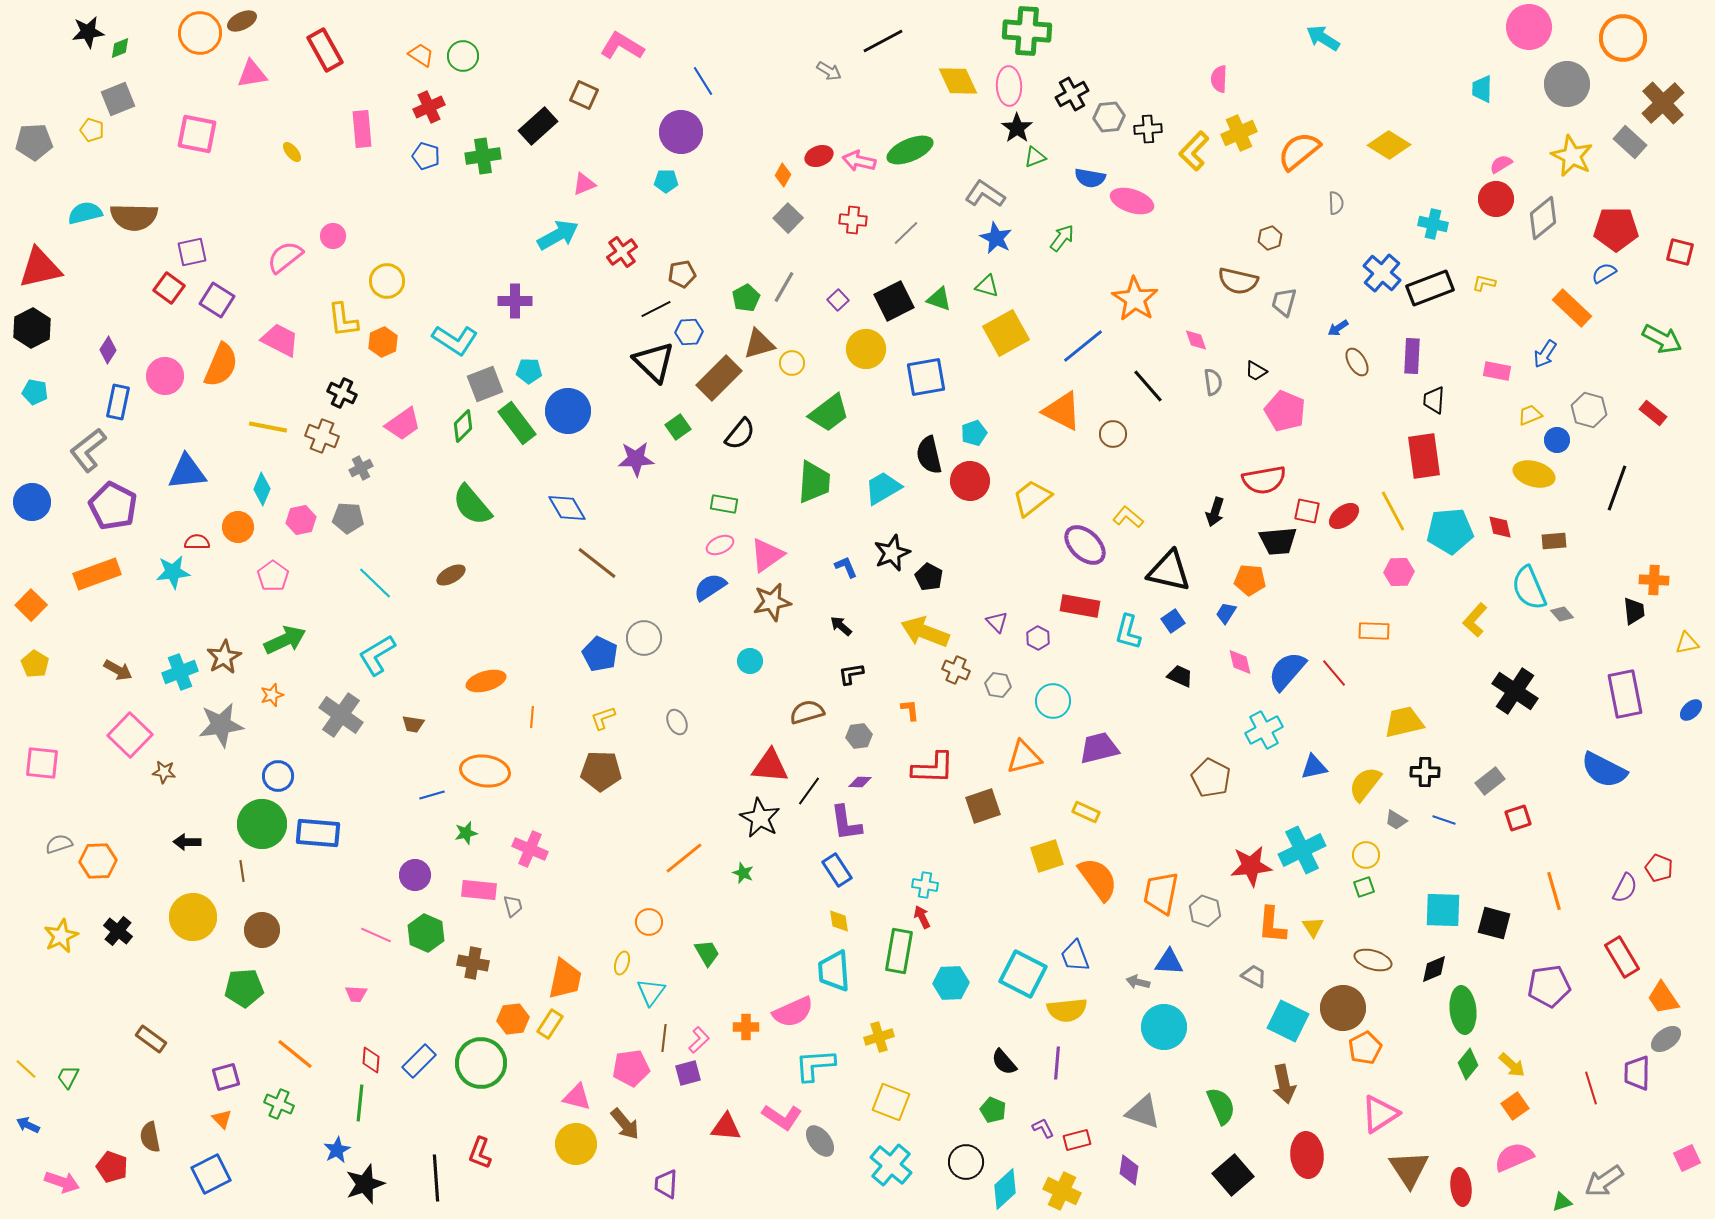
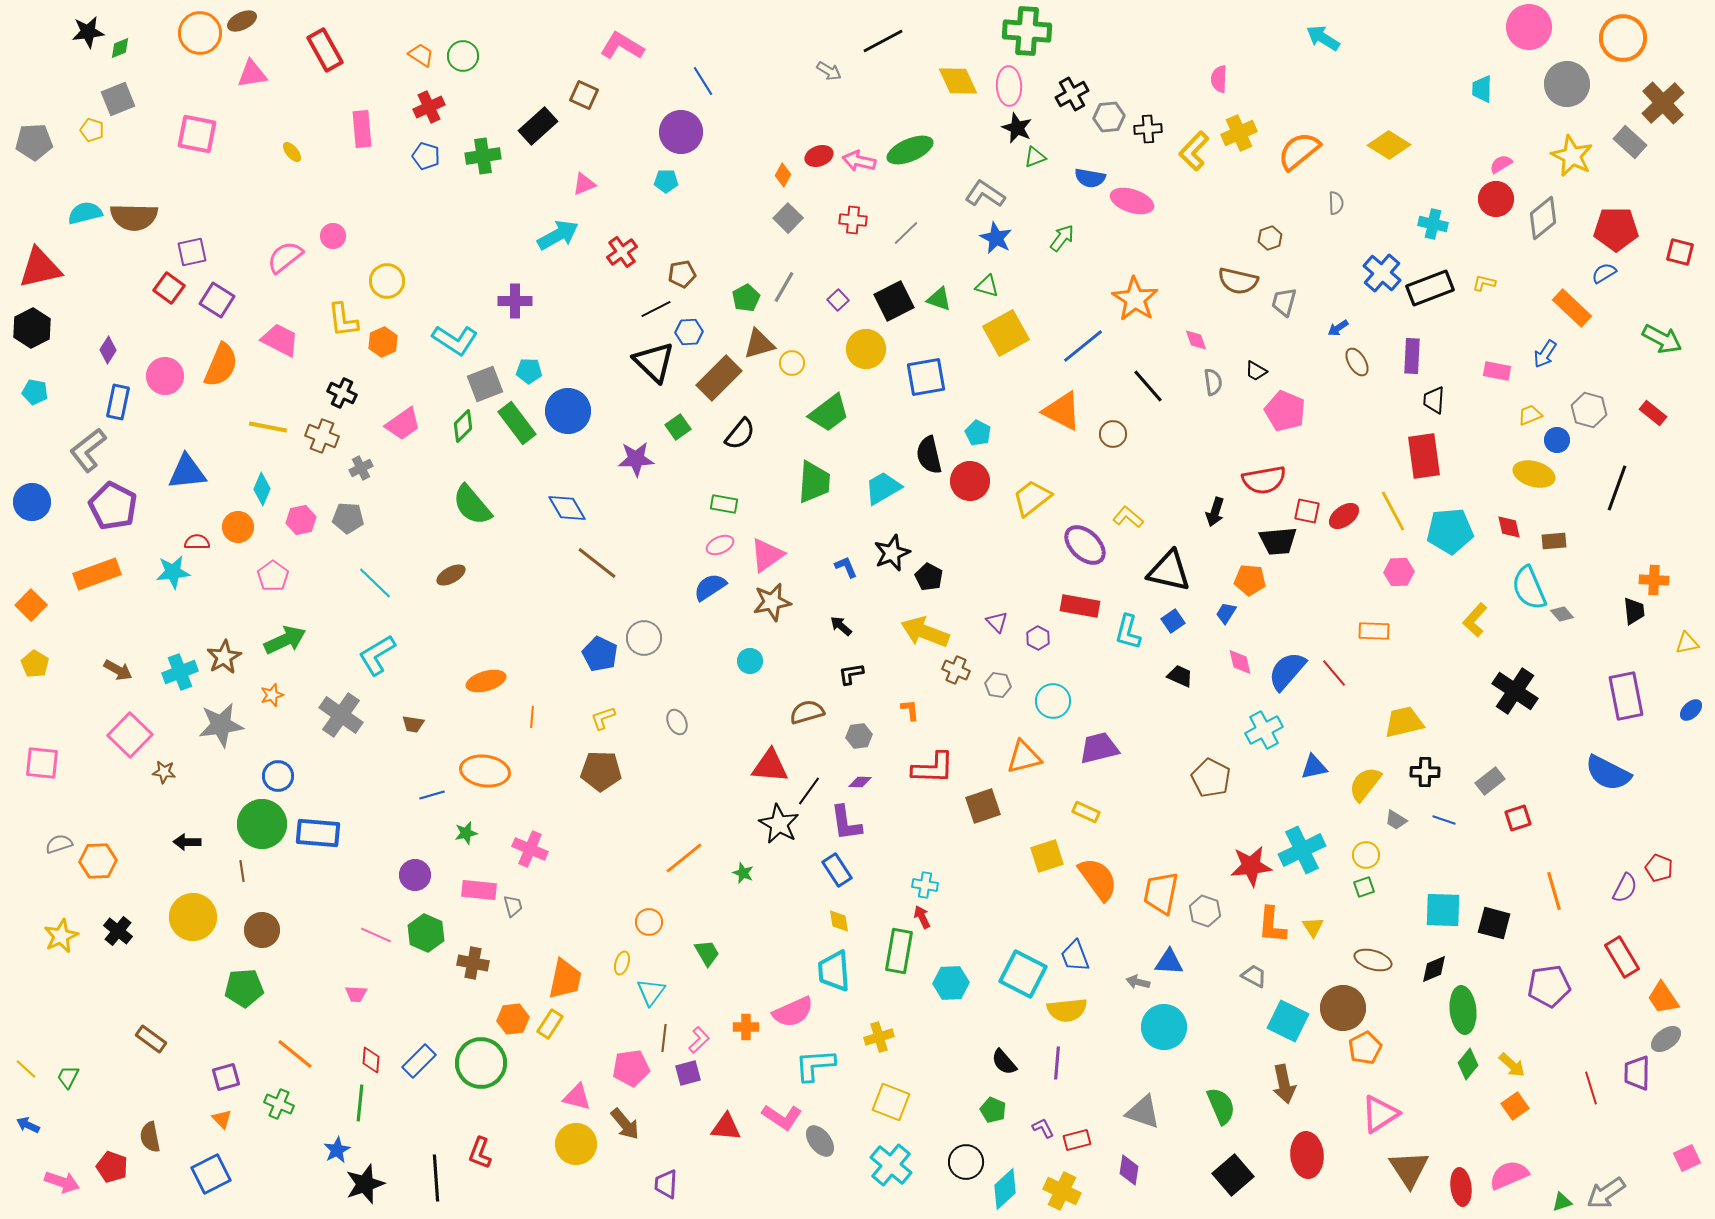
black star at (1017, 128): rotated 12 degrees counterclockwise
cyan pentagon at (974, 433): moved 4 px right; rotated 25 degrees counterclockwise
red diamond at (1500, 527): moved 9 px right
purple rectangle at (1625, 694): moved 1 px right, 2 px down
blue semicircle at (1604, 770): moved 4 px right, 3 px down
black star at (760, 818): moved 19 px right, 6 px down
pink semicircle at (1514, 1157): moved 5 px left, 18 px down
gray arrow at (1604, 1181): moved 2 px right, 12 px down
